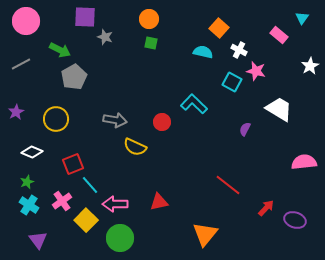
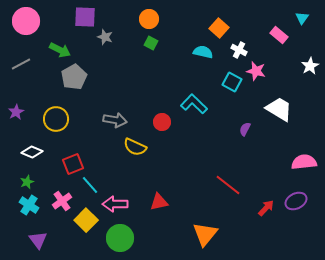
green square: rotated 16 degrees clockwise
purple ellipse: moved 1 px right, 19 px up; rotated 45 degrees counterclockwise
